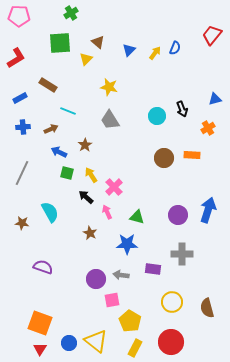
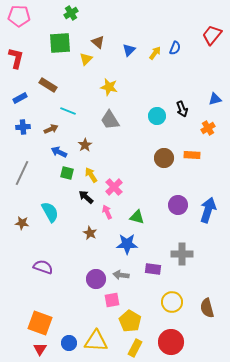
red L-shape at (16, 58): rotated 45 degrees counterclockwise
purple circle at (178, 215): moved 10 px up
yellow triangle at (96, 341): rotated 35 degrees counterclockwise
